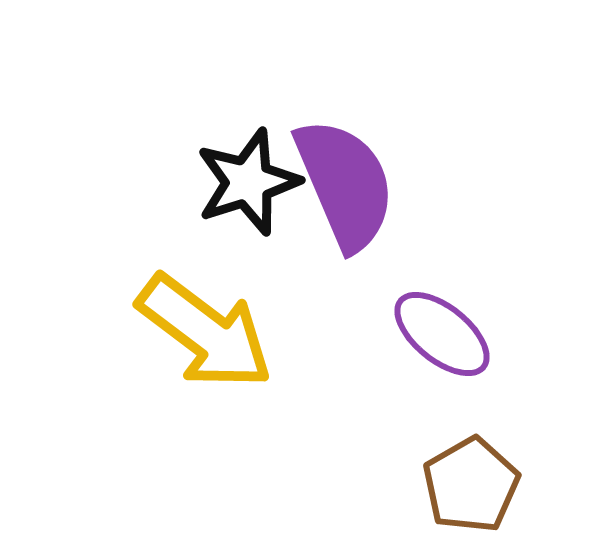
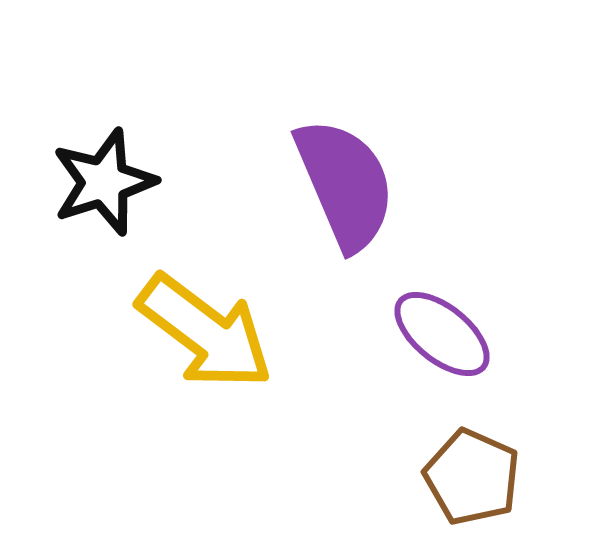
black star: moved 144 px left
brown pentagon: moved 1 px right, 8 px up; rotated 18 degrees counterclockwise
